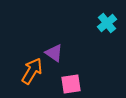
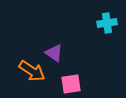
cyan cross: rotated 30 degrees clockwise
orange arrow: rotated 92 degrees clockwise
